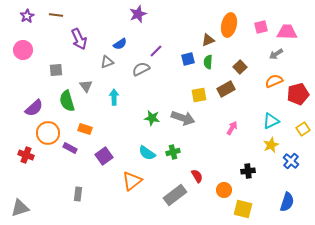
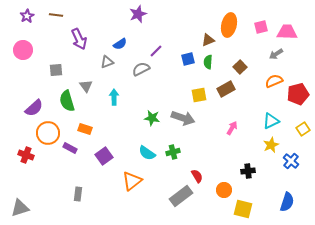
gray rectangle at (175, 195): moved 6 px right, 1 px down
